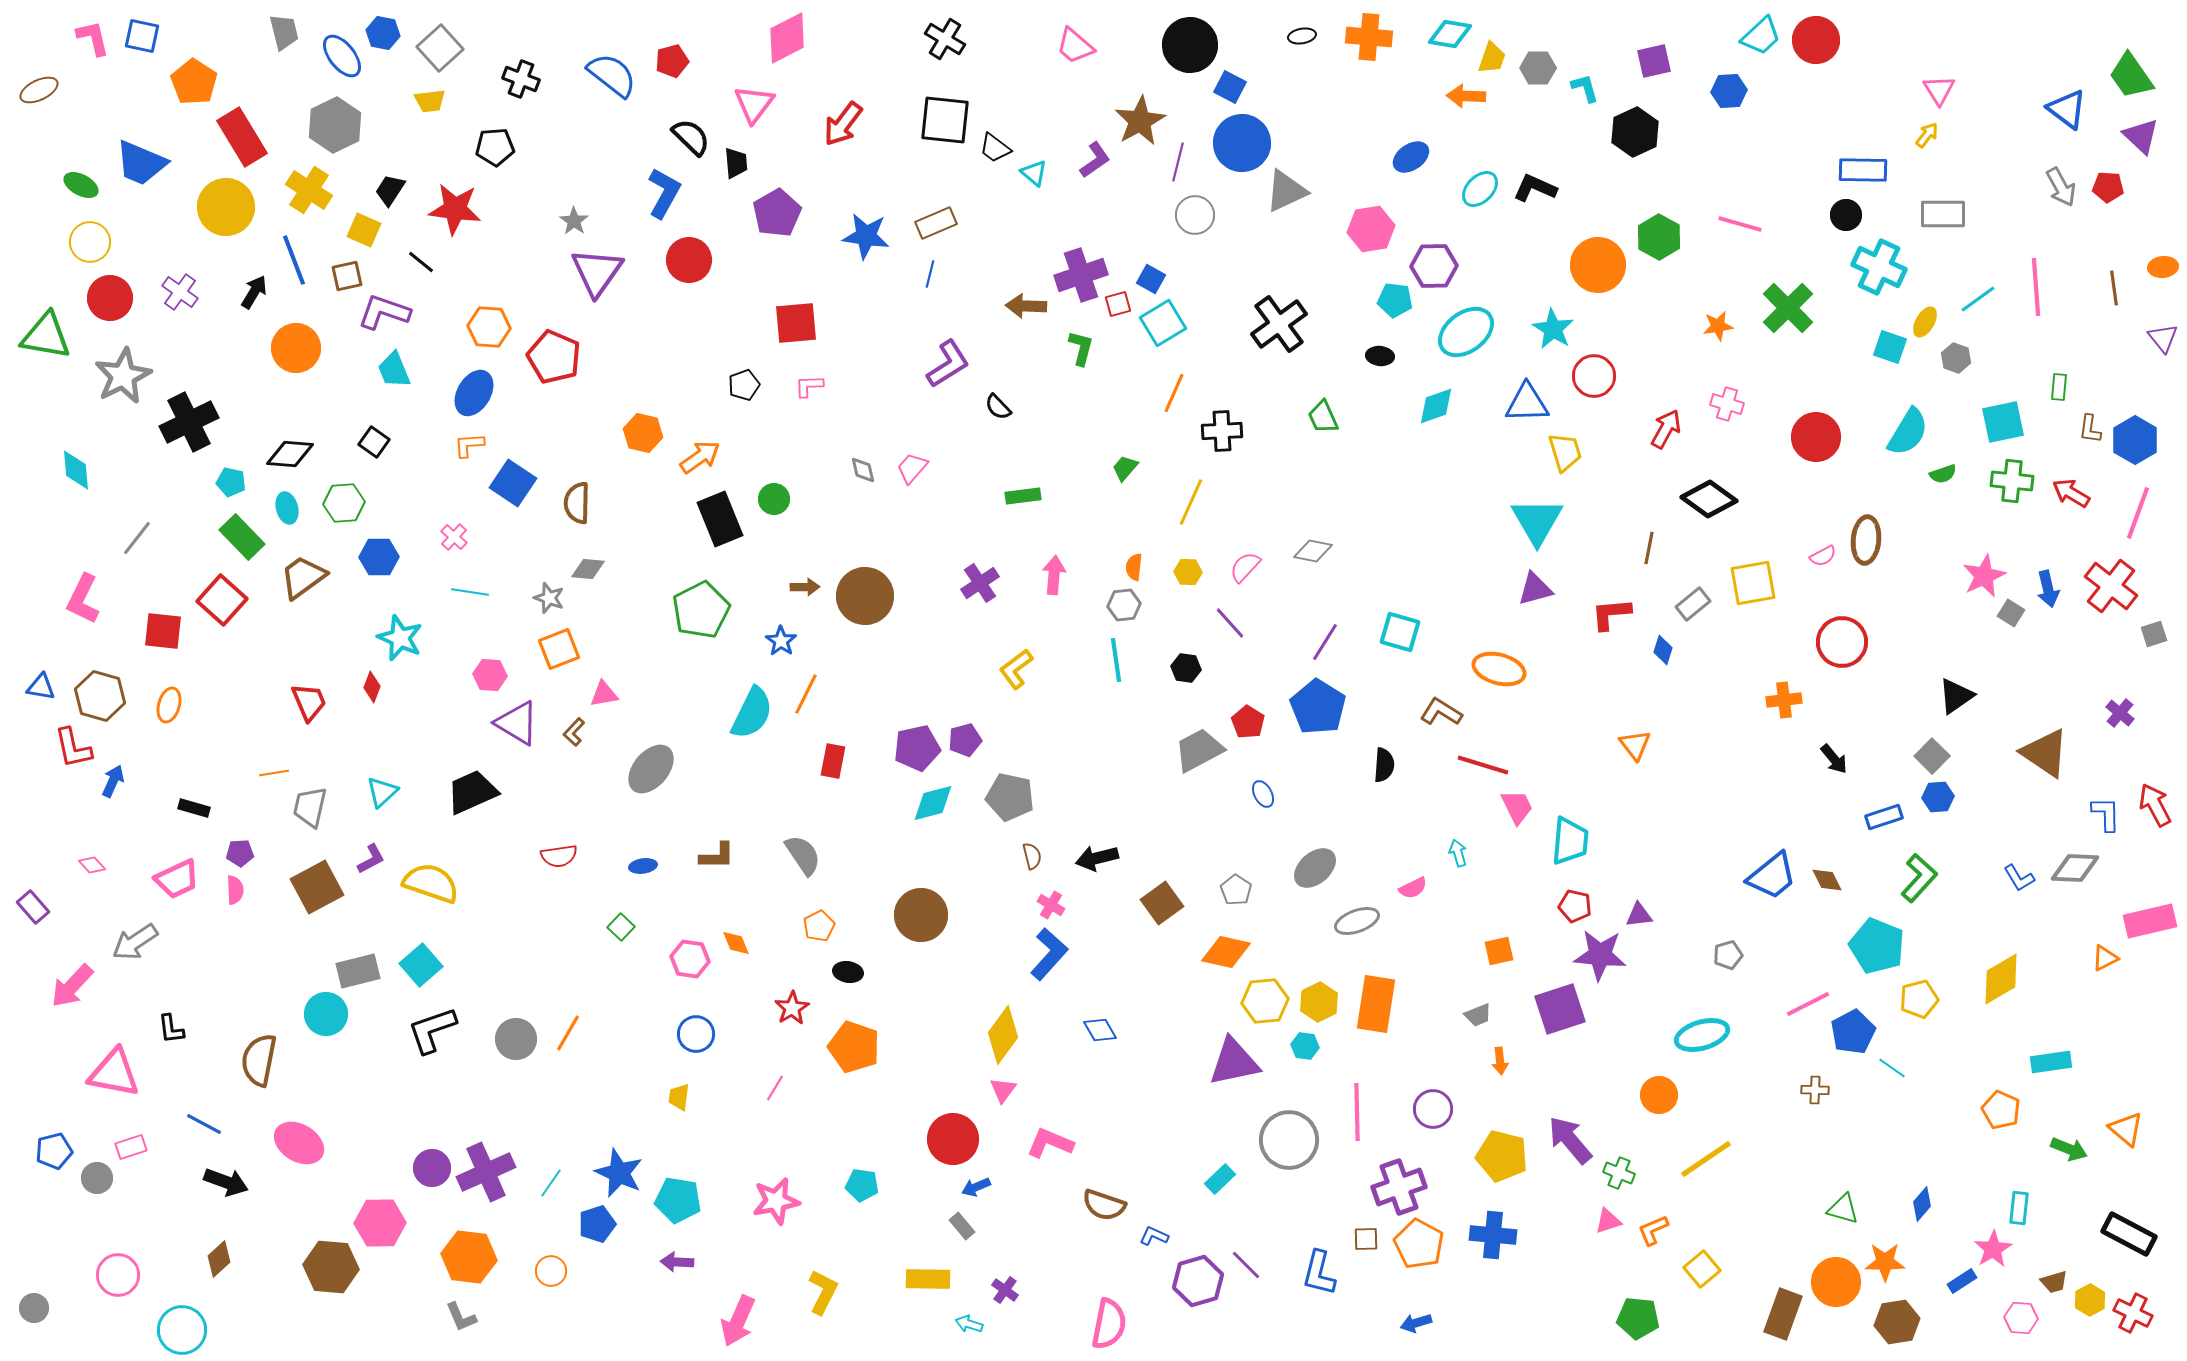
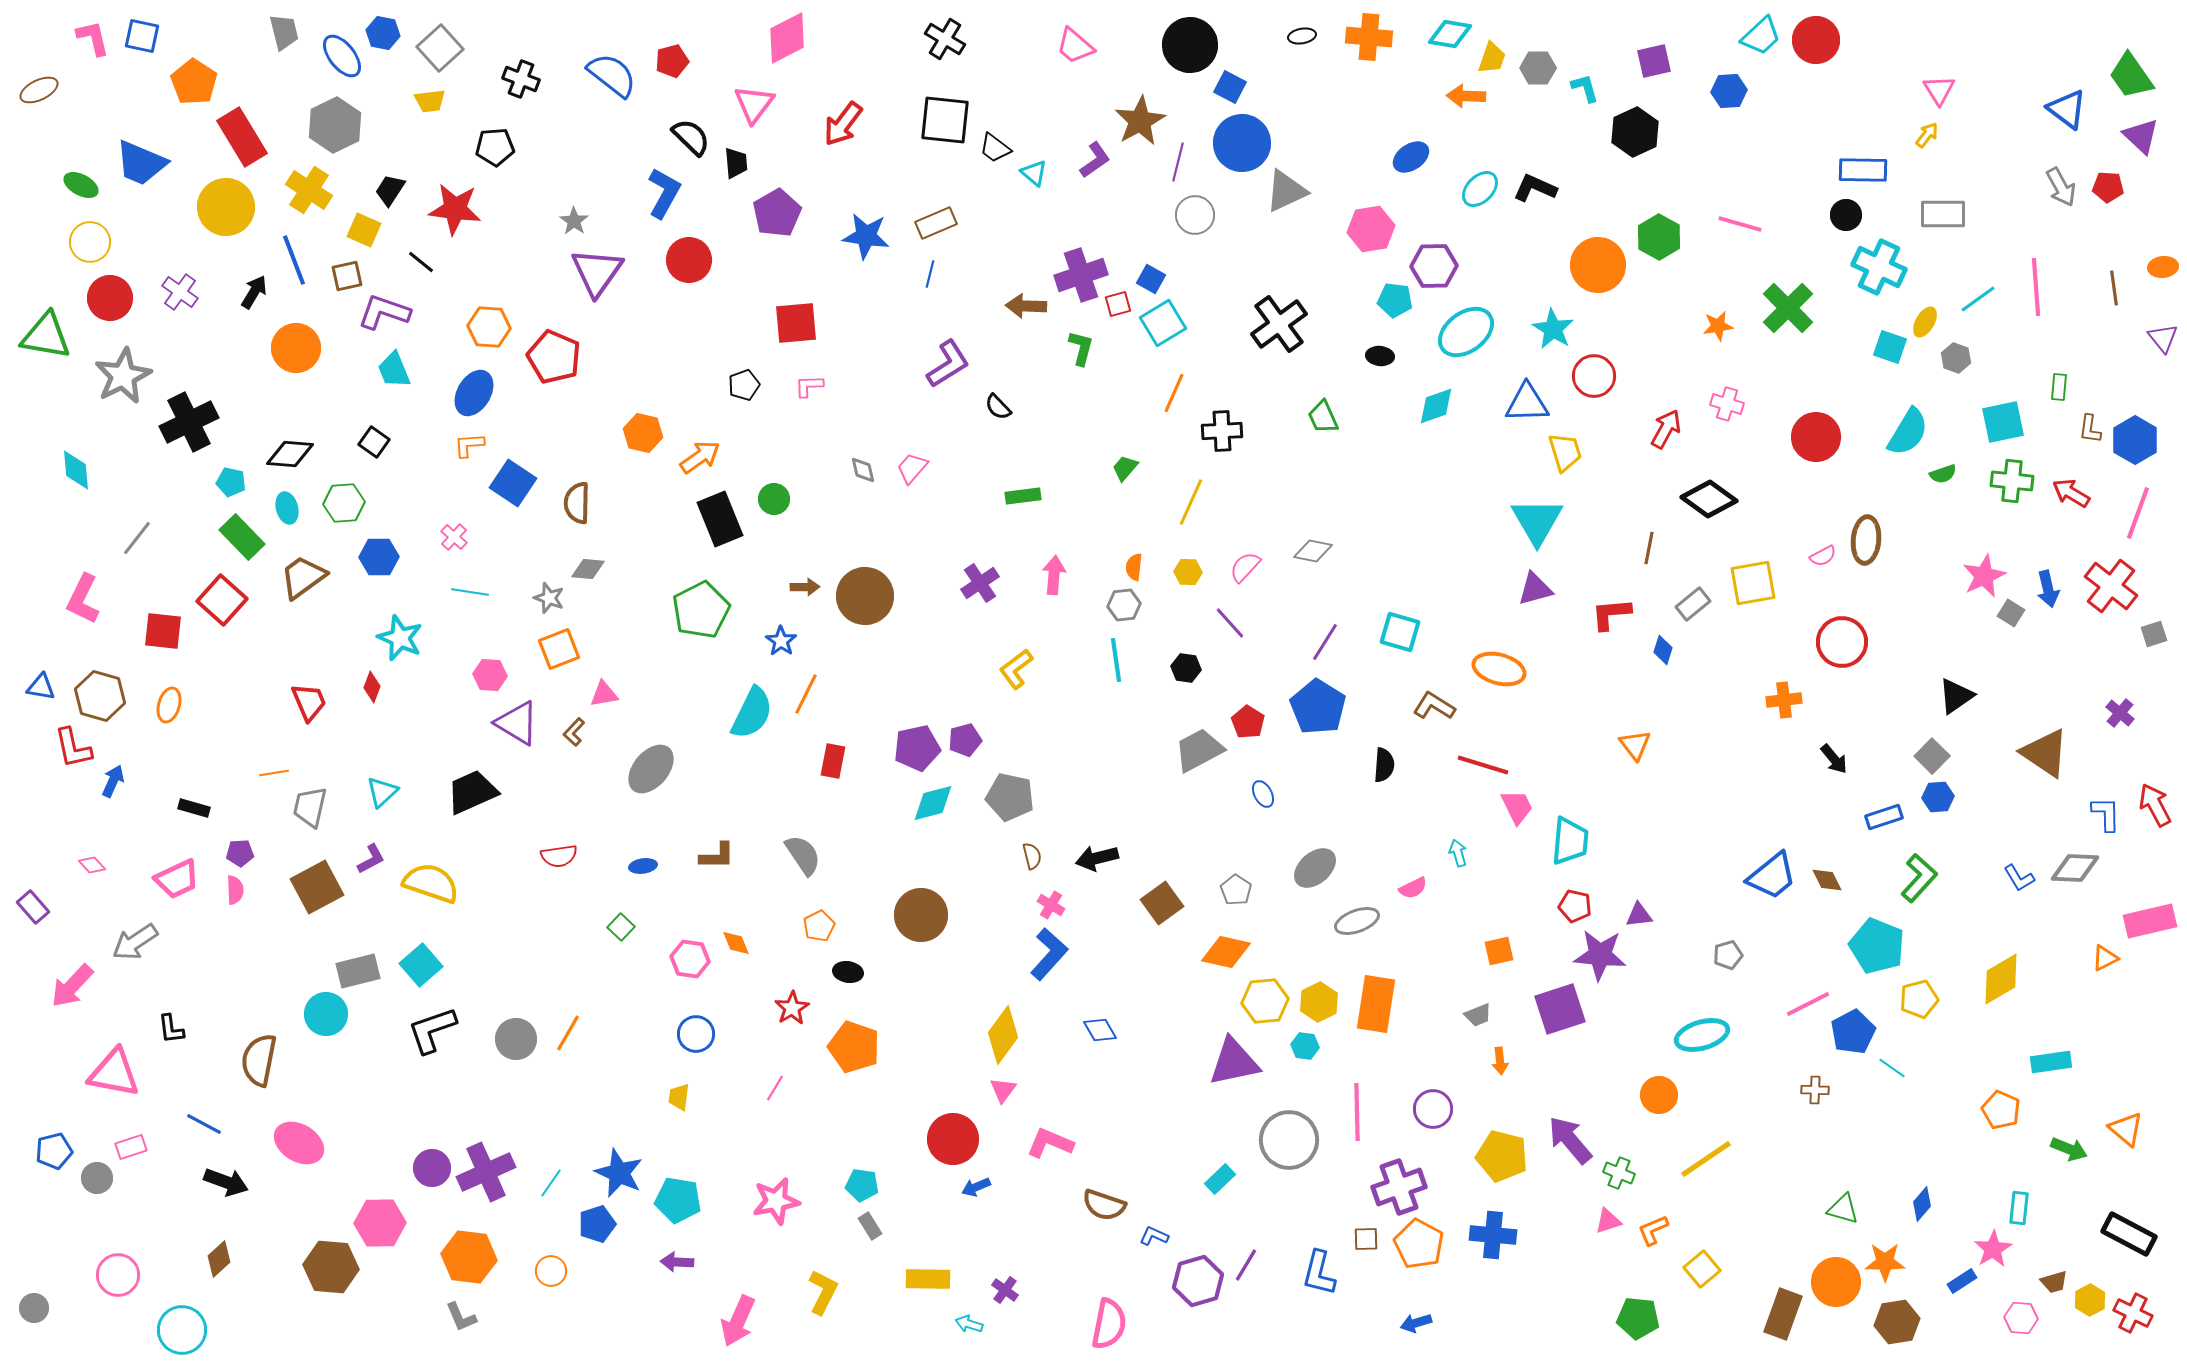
brown L-shape at (1441, 712): moved 7 px left, 6 px up
gray rectangle at (962, 1226): moved 92 px left; rotated 8 degrees clockwise
purple line at (1246, 1265): rotated 76 degrees clockwise
